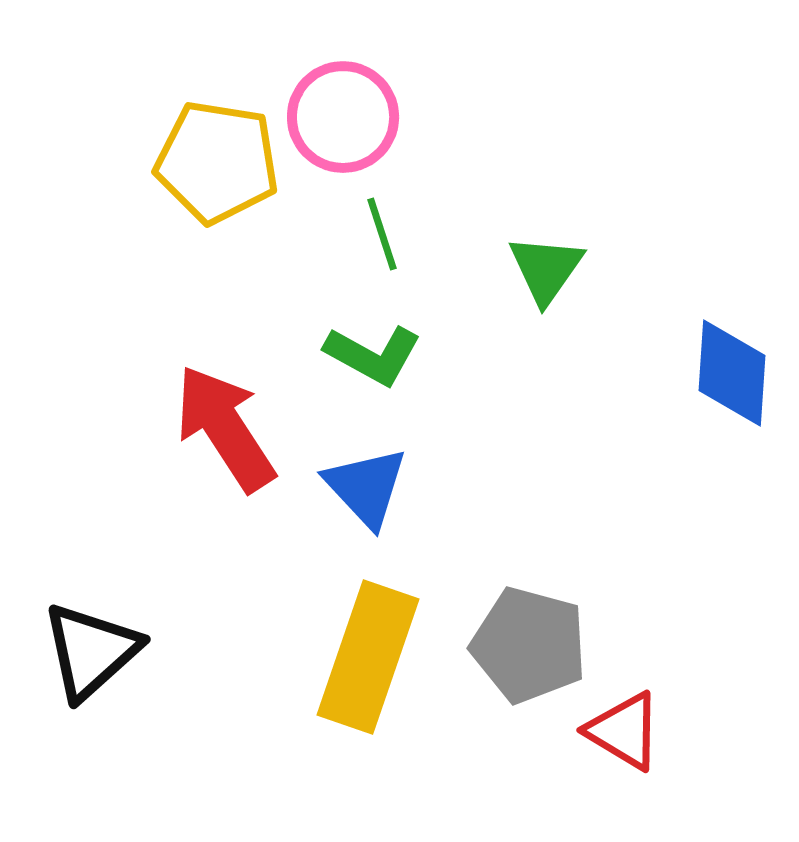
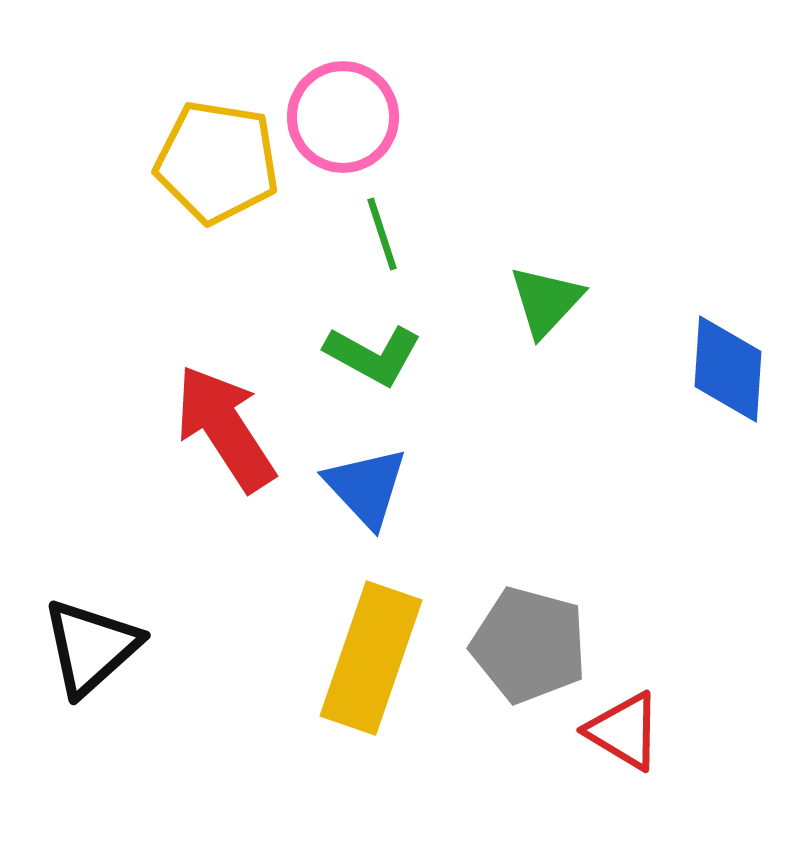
green triangle: moved 32 px down; rotated 8 degrees clockwise
blue diamond: moved 4 px left, 4 px up
black triangle: moved 4 px up
yellow rectangle: moved 3 px right, 1 px down
